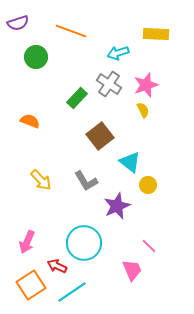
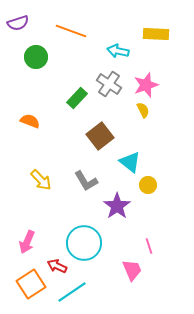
cyan arrow: moved 2 px up; rotated 30 degrees clockwise
purple star: rotated 12 degrees counterclockwise
pink line: rotated 28 degrees clockwise
orange square: moved 1 px up
